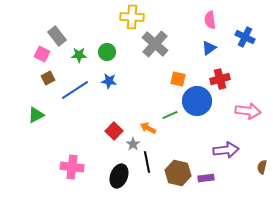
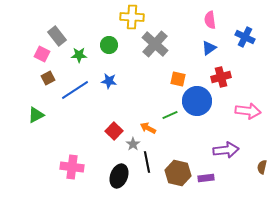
green circle: moved 2 px right, 7 px up
red cross: moved 1 px right, 2 px up
